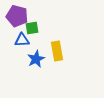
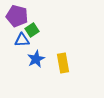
green square: moved 2 px down; rotated 24 degrees counterclockwise
yellow rectangle: moved 6 px right, 12 px down
